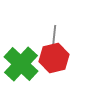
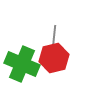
green cross: moved 1 px right; rotated 20 degrees counterclockwise
